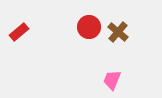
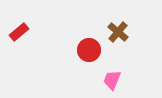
red circle: moved 23 px down
